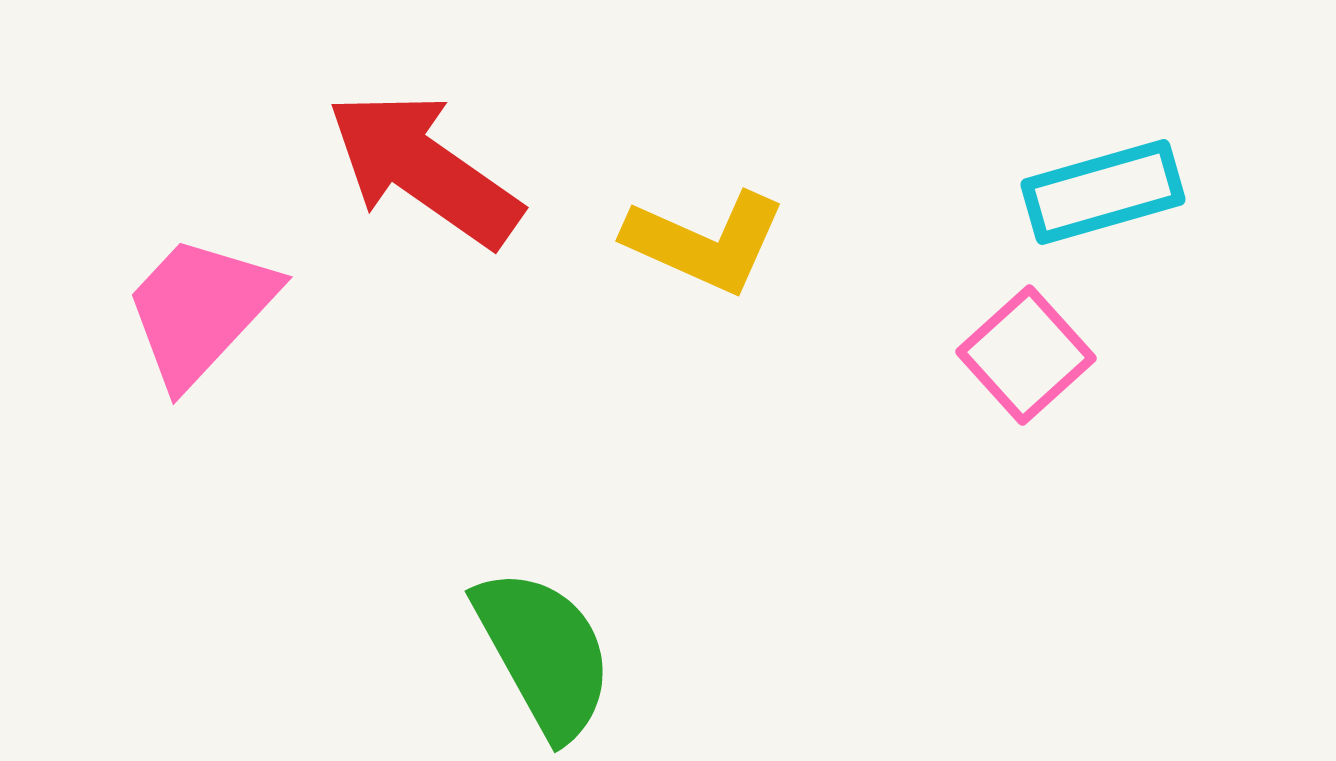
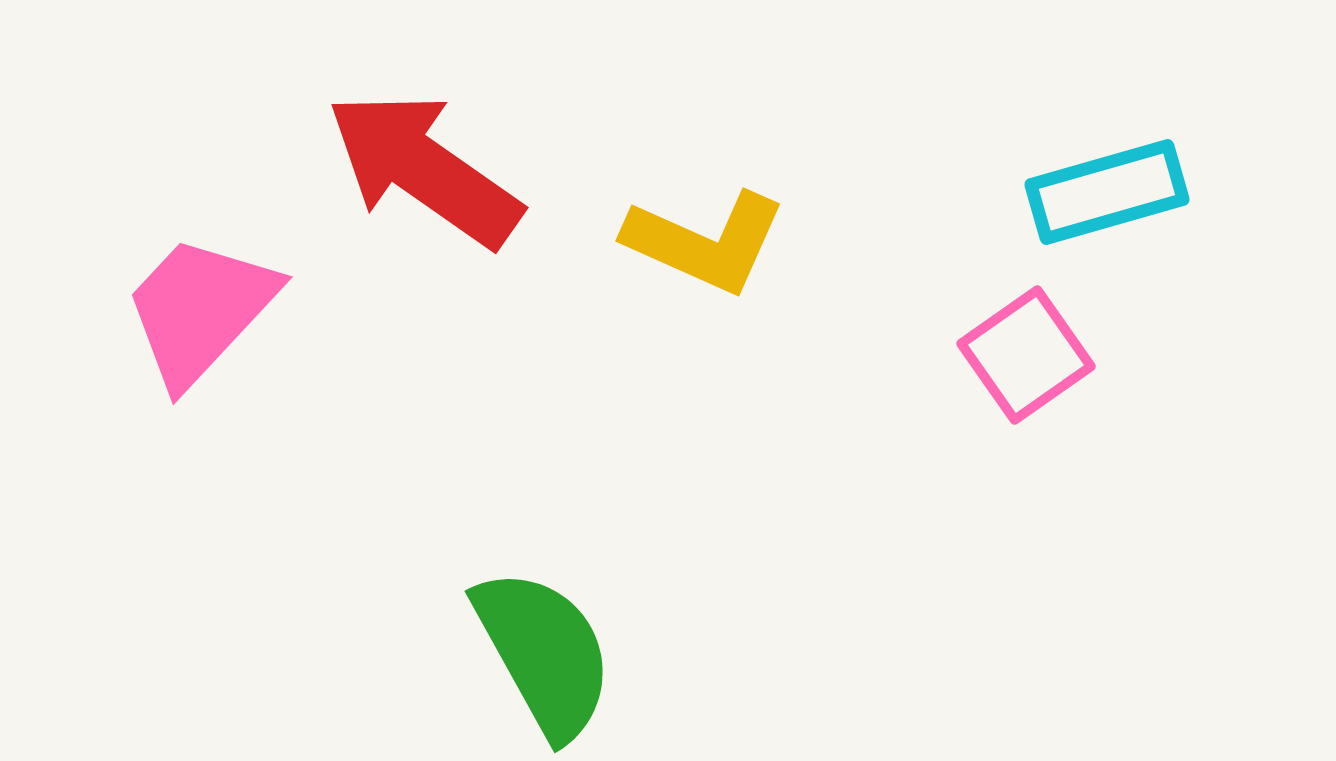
cyan rectangle: moved 4 px right
pink square: rotated 7 degrees clockwise
